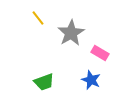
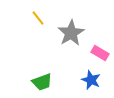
green trapezoid: moved 2 px left
